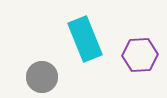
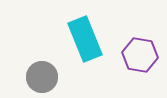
purple hexagon: rotated 12 degrees clockwise
